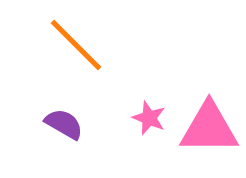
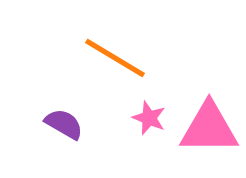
orange line: moved 39 px right, 13 px down; rotated 14 degrees counterclockwise
